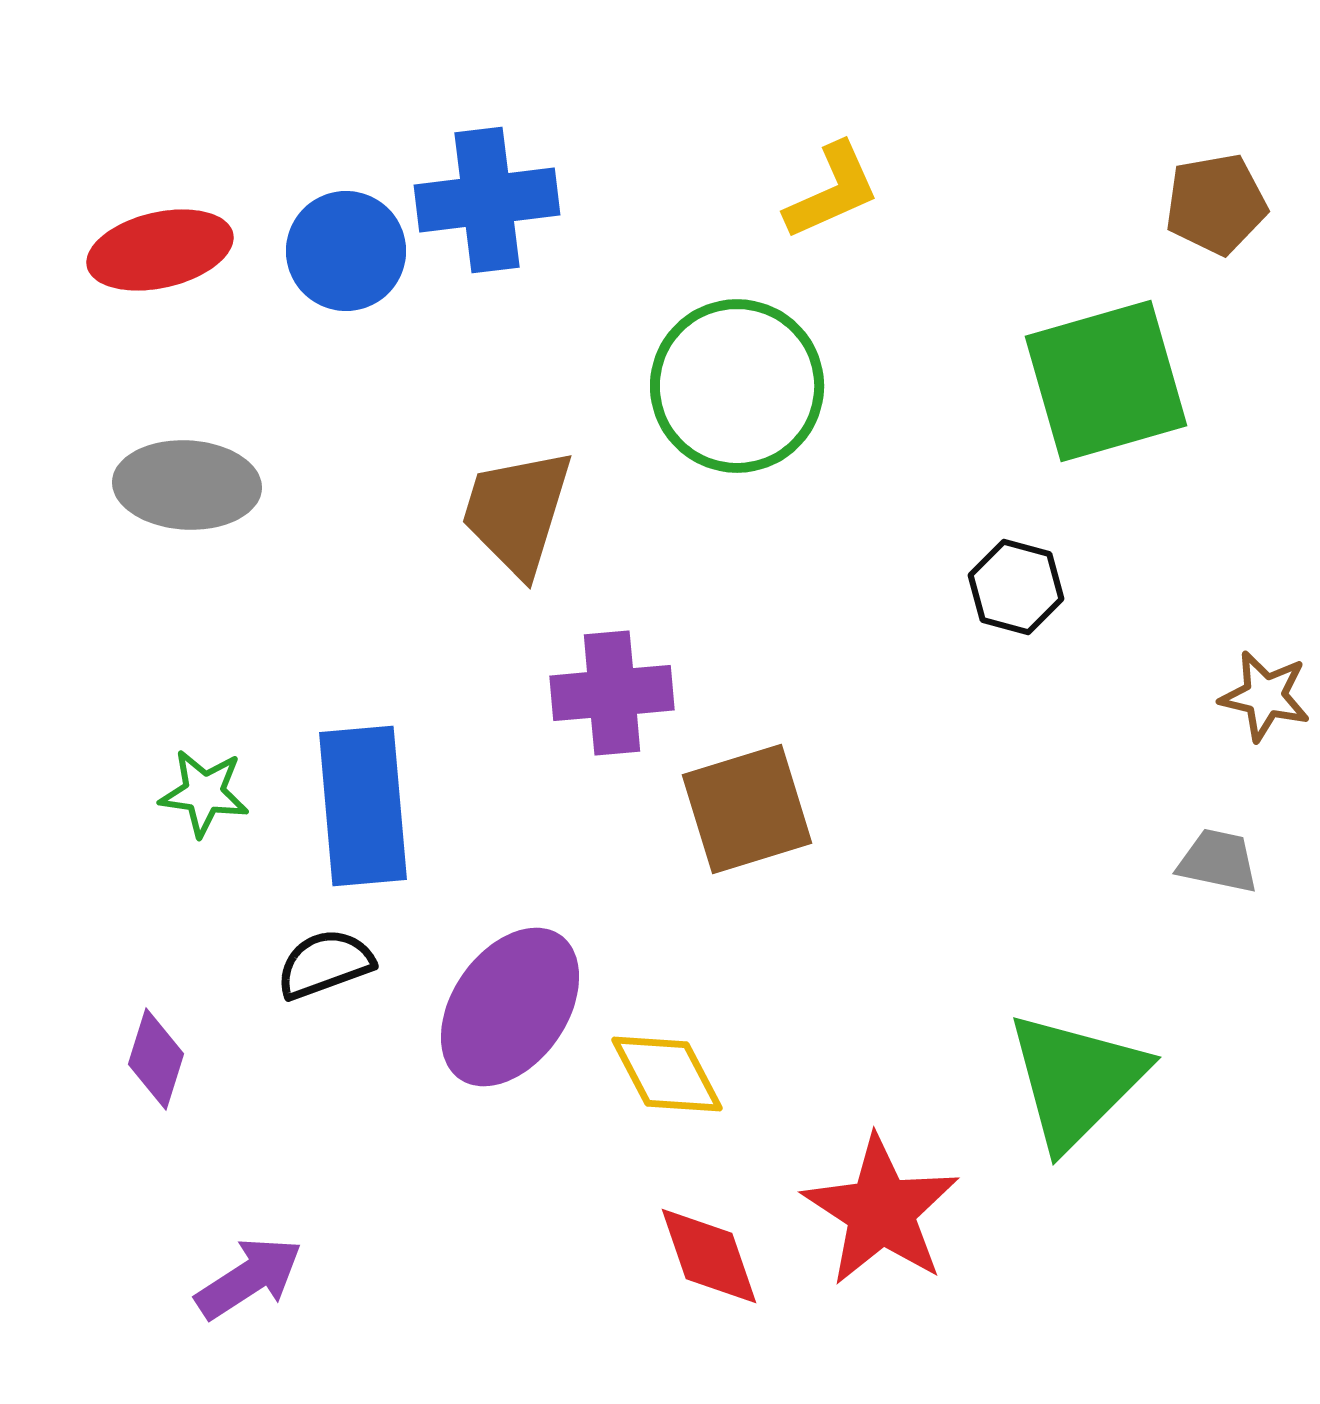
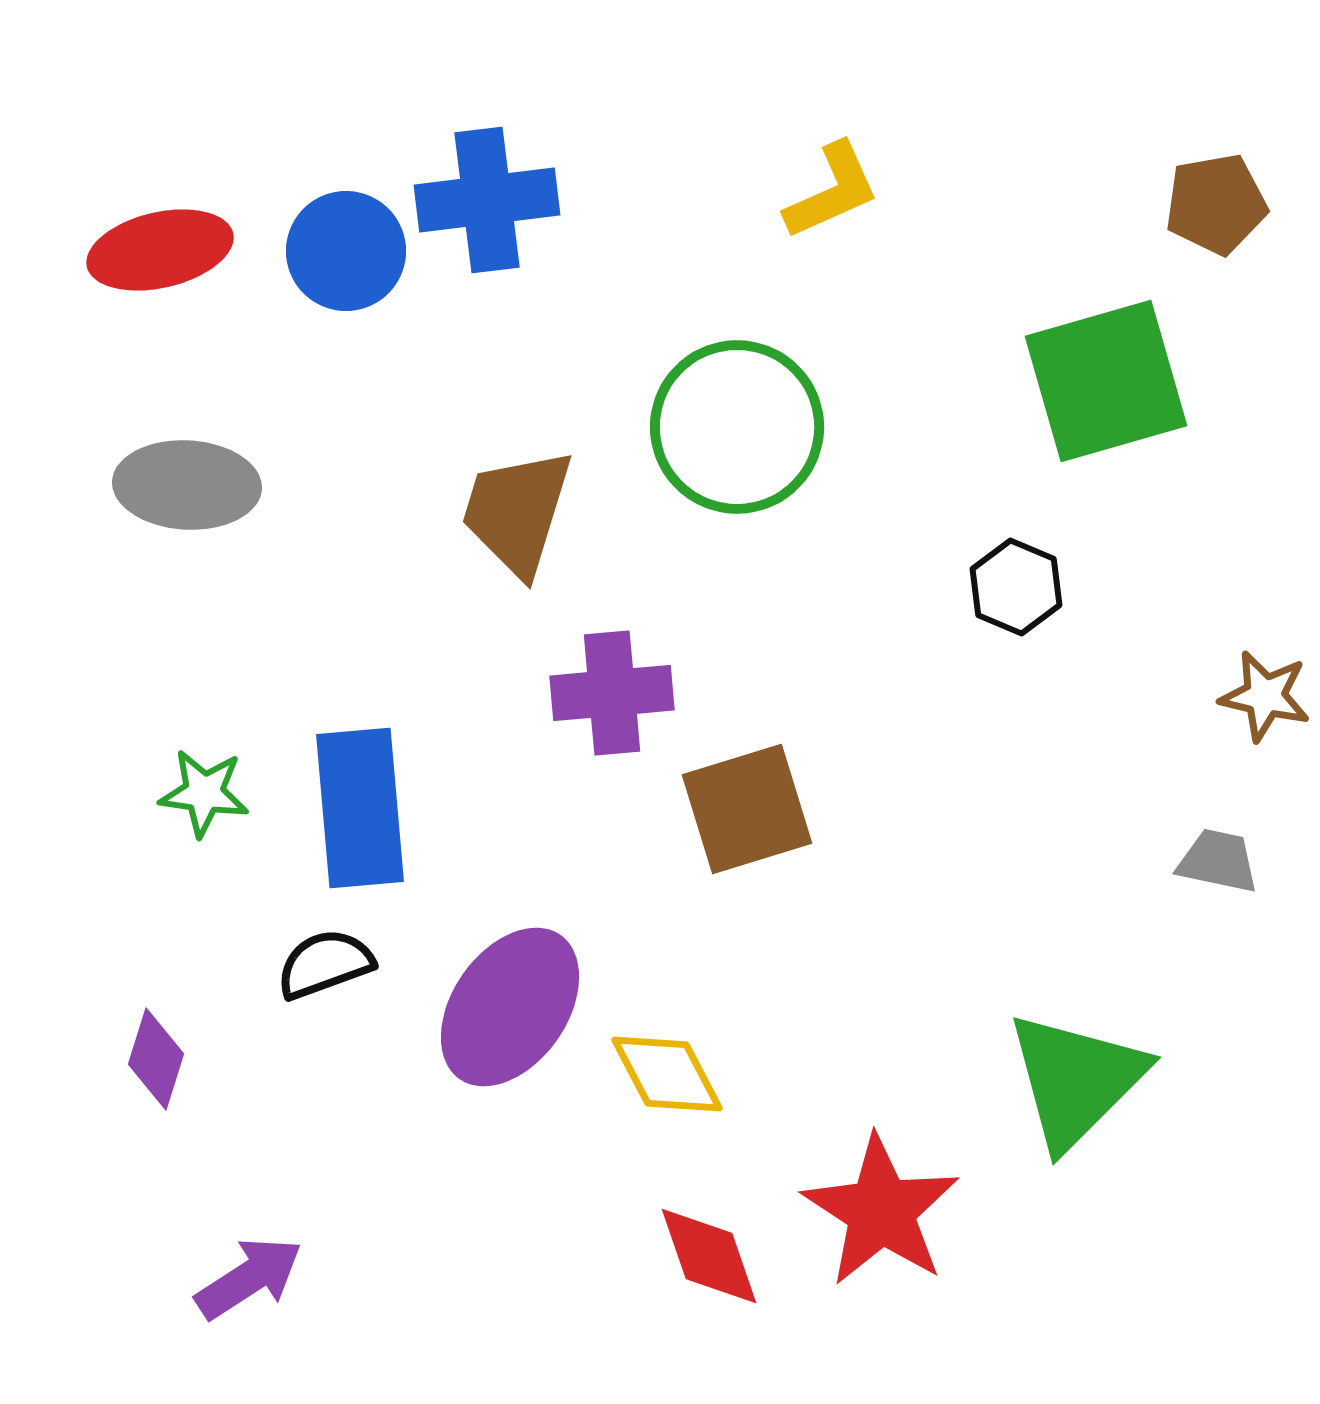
green circle: moved 41 px down
black hexagon: rotated 8 degrees clockwise
blue rectangle: moved 3 px left, 2 px down
